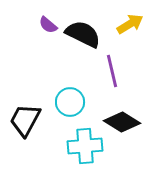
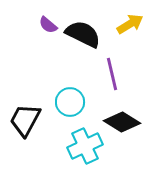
purple line: moved 3 px down
cyan cross: rotated 20 degrees counterclockwise
